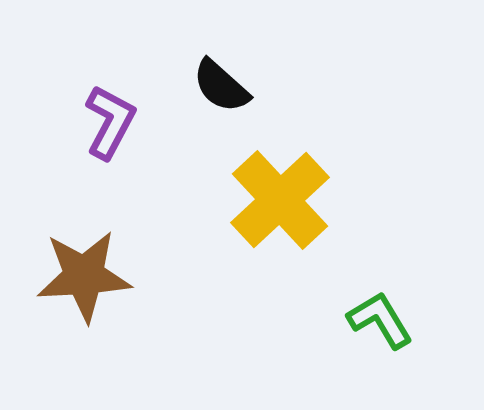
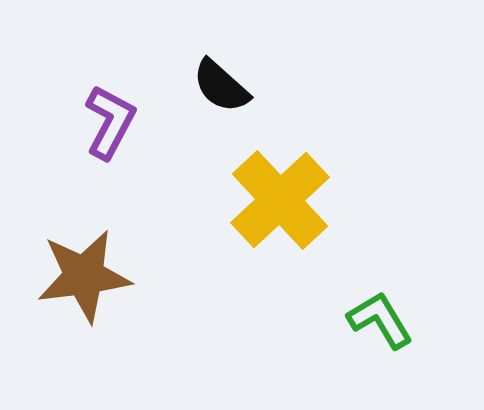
brown star: rotated 4 degrees counterclockwise
